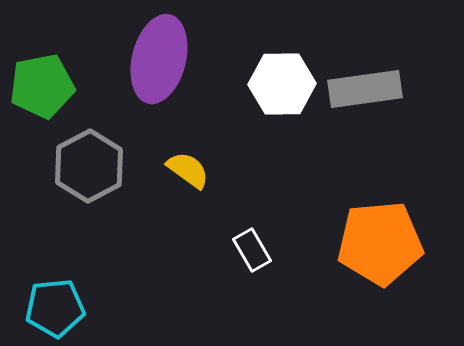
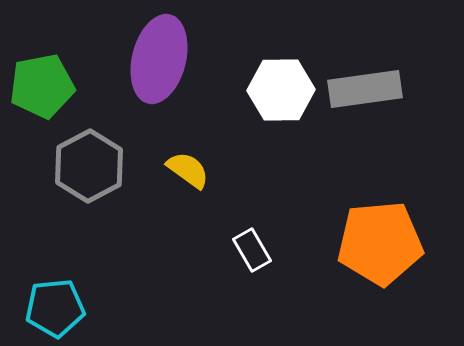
white hexagon: moved 1 px left, 6 px down
